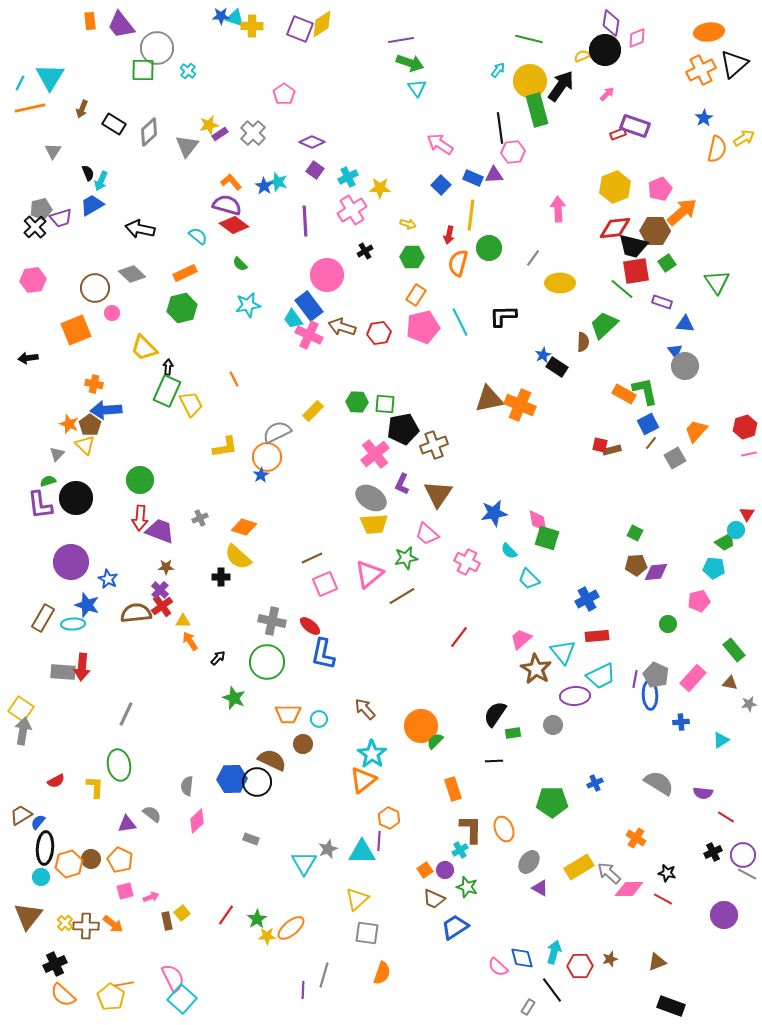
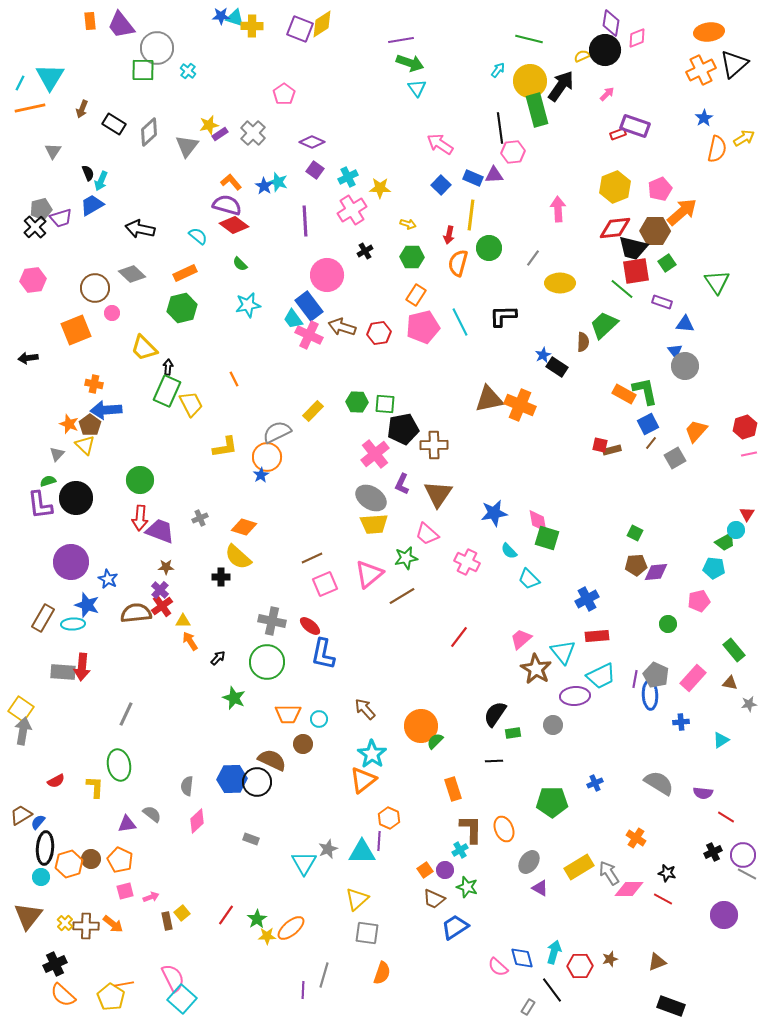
black trapezoid at (633, 246): moved 2 px down
brown cross at (434, 445): rotated 20 degrees clockwise
gray arrow at (609, 873): rotated 15 degrees clockwise
